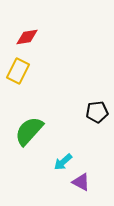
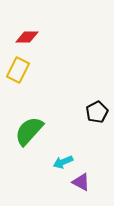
red diamond: rotated 10 degrees clockwise
yellow rectangle: moved 1 px up
black pentagon: rotated 20 degrees counterclockwise
cyan arrow: rotated 18 degrees clockwise
